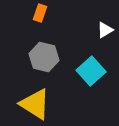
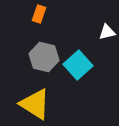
orange rectangle: moved 1 px left, 1 px down
white triangle: moved 2 px right, 2 px down; rotated 18 degrees clockwise
cyan square: moved 13 px left, 6 px up
